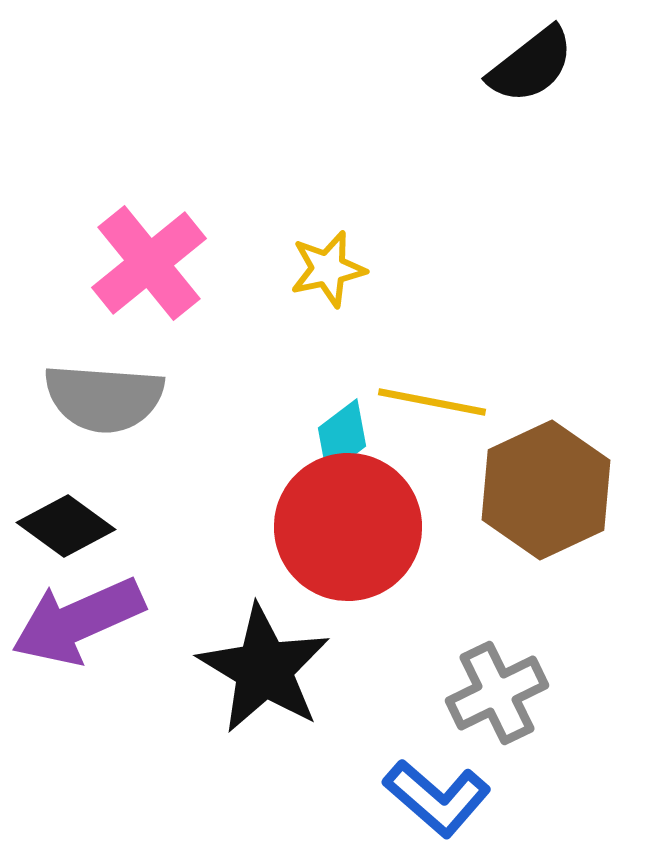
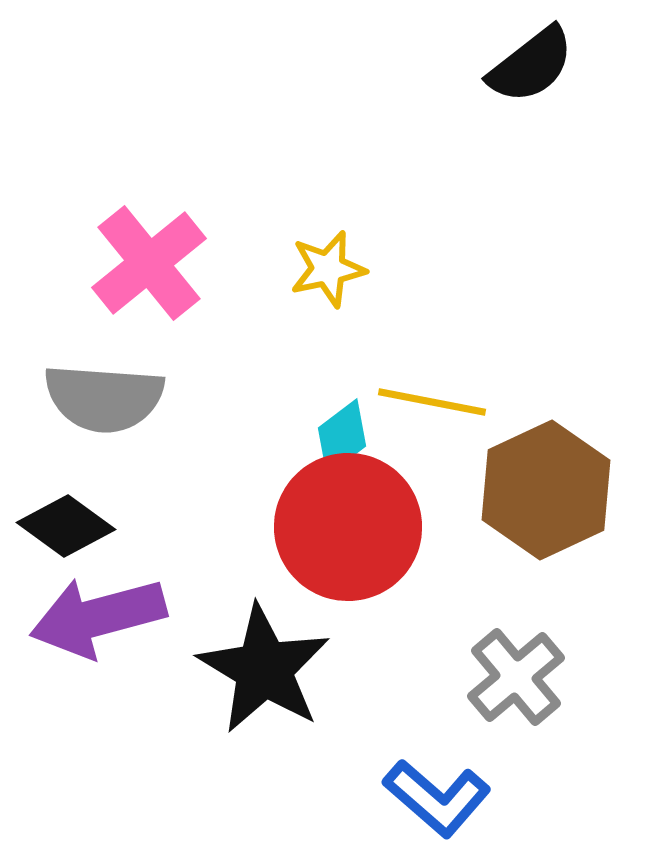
purple arrow: moved 20 px right, 4 px up; rotated 9 degrees clockwise
gray cross: moved 19 px right, 16 px up; rotated 14 degrees counterclockwise
